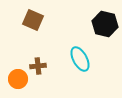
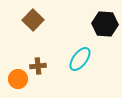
brown square: rotated 20 degrees clockwise
black hexagon: rotated 10 degrees counterclockwise
cyan ellipse: rotated 65 degrees clockwise
